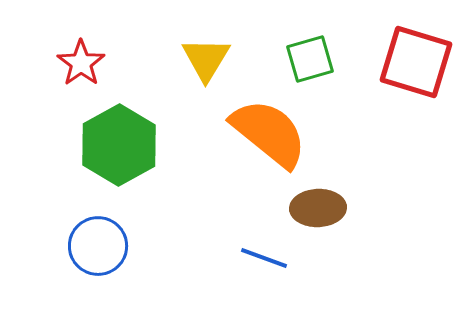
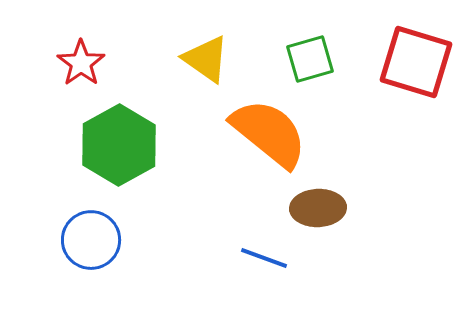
yellow triangle: rotated 26 degrees counterclockwise
blue circle: moved 7 px left, 6 px up
